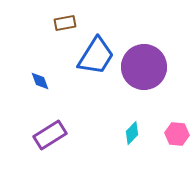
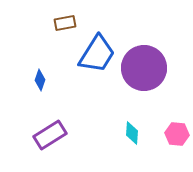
blue trapezoid: moved 1 px right, 2 px up
purple circle: moved 1 px down
blue diamond: moved 1 px up; rotated 40 degrees clockwise
cyan diamond: rotated 40 degrees counterclockwise
